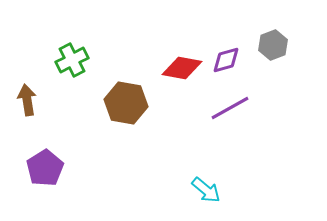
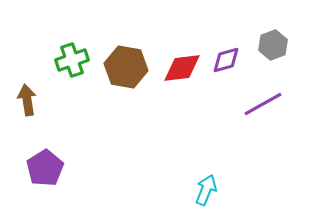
green cross: rotated 8 degrees clockwise
red diamond: rotated 18 degrees counterclockwise
brown hexagon: moved 36 px up
purple line: moved 33 px right, 4 px up
cyan arrow: rotated 108 degrees counterclockwise
